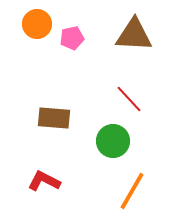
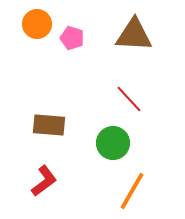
pink pentagon: rotated 30 degrees clockwise
brown rectangle: moved 5 px left, 7 px down
green circle: moved 2 px down
red L-shape: rotated 116 degrees clockwise
